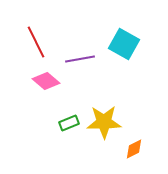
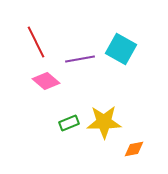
cyan square: moved 3 px left, 5 px down
orange diamond: rotated 15 degrees clockwise
